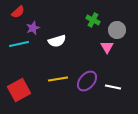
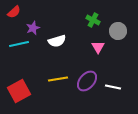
red semicircle: moved 4 px left
gray circle: moved 1 px right, 1 px down
pink triangle: moved 9 px left
red square: moved 1 px down
